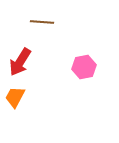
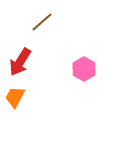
brown line: rotated 45 degrees counterclockwise
pink hexagon: moved 2 px down; rotated 20 degrees counterclockwise
